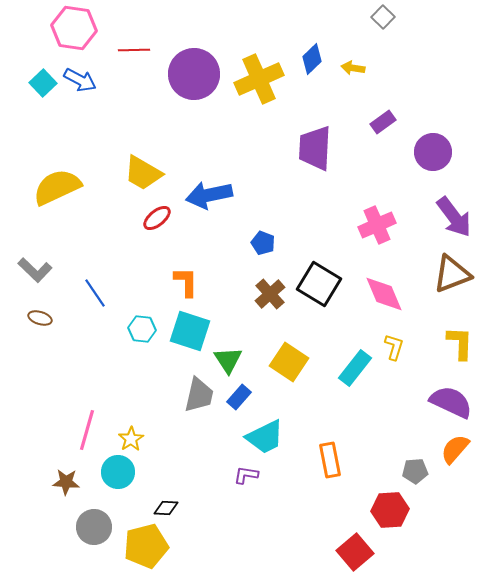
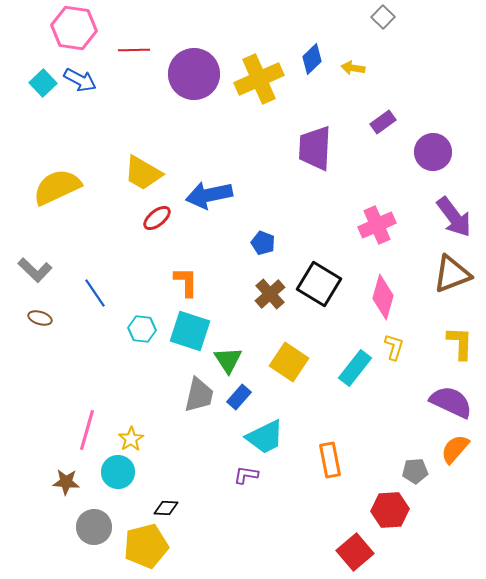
pink diamond at (384, 294): moved 1 px left, 3 px down; rotated 39 degrees clockwise
